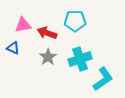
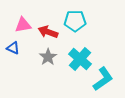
red arrow: moved 1 px right, 1 px up
cyan cross: rotated 30 degrees counterclockwise
